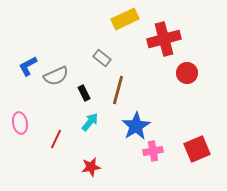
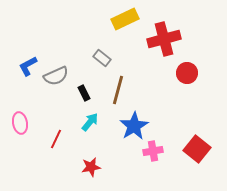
blue star: moved 2 px left
red square: rotated 28 degrees counterclockwise
